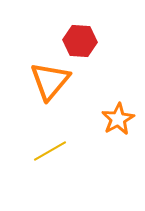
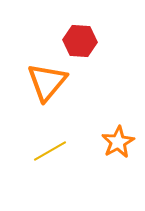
orange triangle: moved 3 px left, 1 px down
orange star: moved 23 px down
